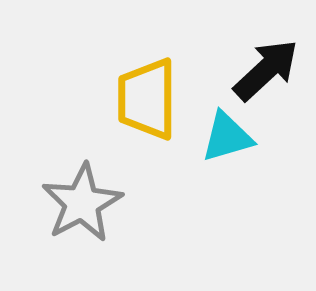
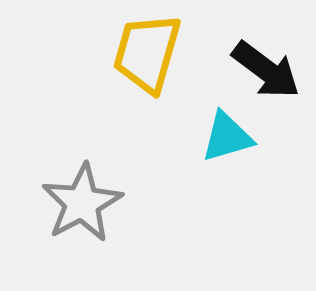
black arrow: rotated 80 degrees clockwise
yellow trapezoid: moved 46 px up; rotated 16 degrees clockwise
